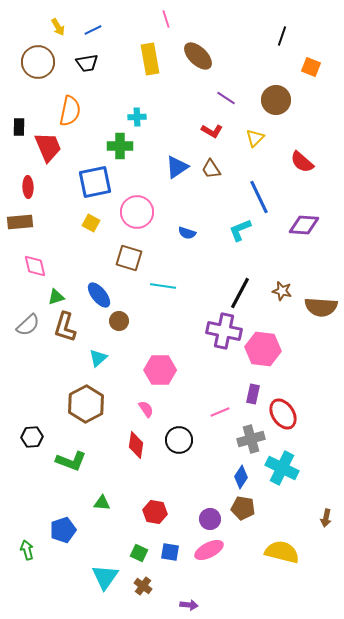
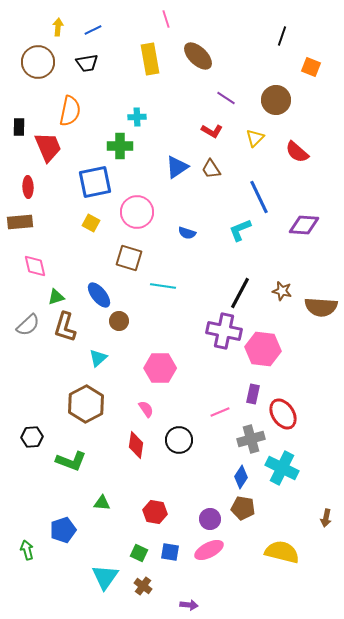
yellow arrow at (58, 27): rotated 144 degrees counterclockwise
red semicircle at (302, 162): moved 5 px left, 10 px up
pink hexagon at (160, 370): moved 2 px up
